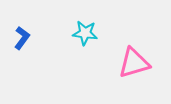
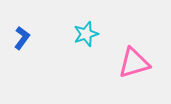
cyan star: moved 1 px right, 1 px down; rotated 25 degrees counterclockwise
